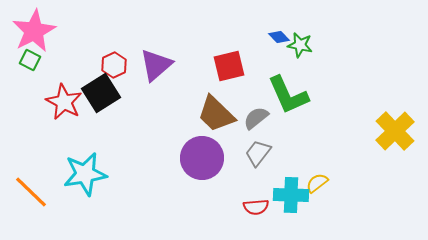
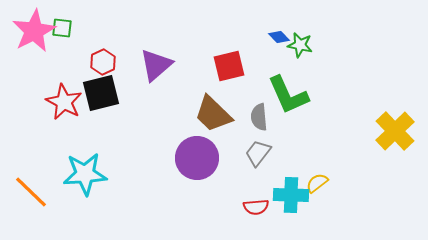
green square: moved 32 px right, 32 px up; rotated 20 degrees counterclockwise
red hexagon: moved 11 px left, 3 px up
black square: rotated 18 degrees clockwise
brown trapezoid: moved 3 px left
gray semicircle: moved 3 px right, 1 px up; rotated 56 degrees counterclockwise
purple circle: moved 5 px left
cyan star: rotated 6 degrees clockwise
